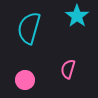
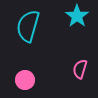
cyan semicircle: moved 1 px left, 2 px up
pink semicircle: moved 12 px right
